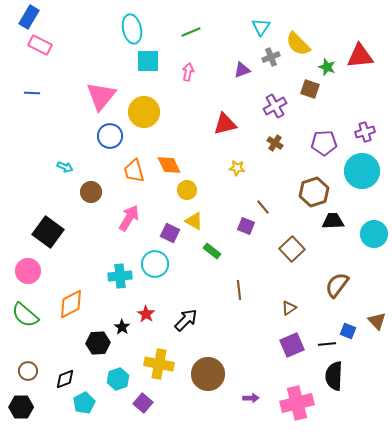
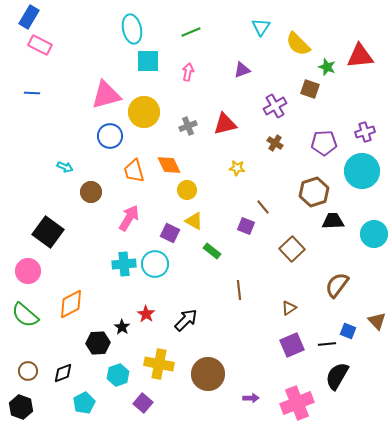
gray cross at (271, 57): moved 83 px left, 69 px down
pink triangle at (101, 96): moved 5 px right, 1 px up; rotated 36 degrees clockwise
cyan cross at (120, 276): moved 4 px right, 12 px up
black semicircle at (334, 376): moved 3 px right; rotated 28 degrees clockwise
black diamond at (65, 379): moved 2 px left, 6 px up
cyan hexagon at (118, 379): moved 4 px up
pink cross at (297, 403): rotated 8 degrees counterclockwise
black hexagon at (21, 407): rotated 20 degrees clockwise
